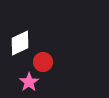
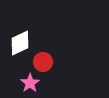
pink star: moved 1 px right, 1 px down
